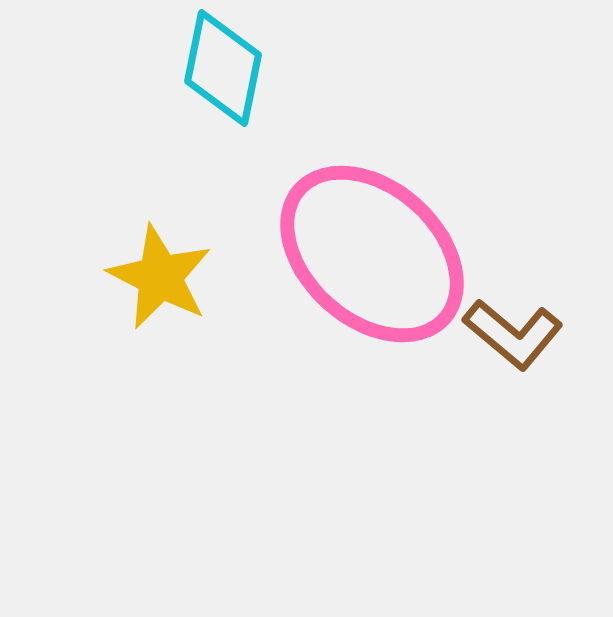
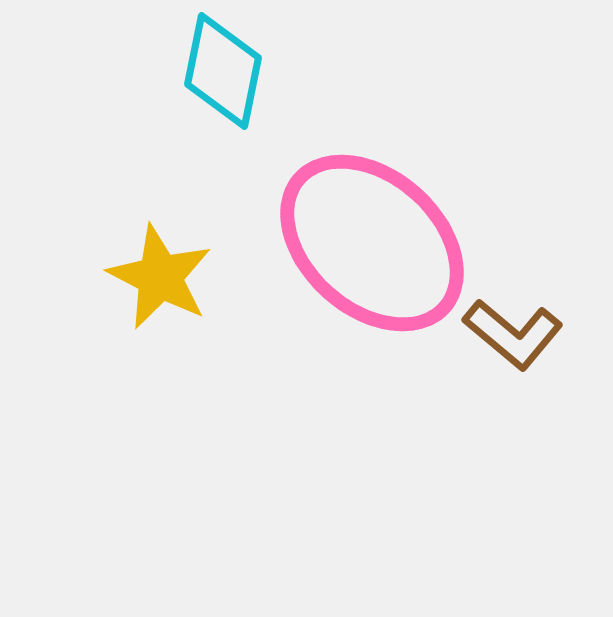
cyan diamond: moved 3 px down
pink ellipse: moved 11 px up
